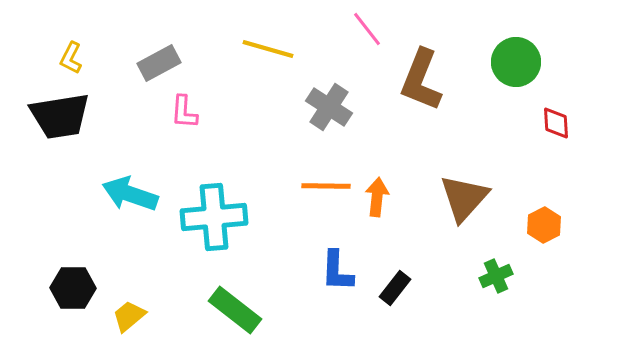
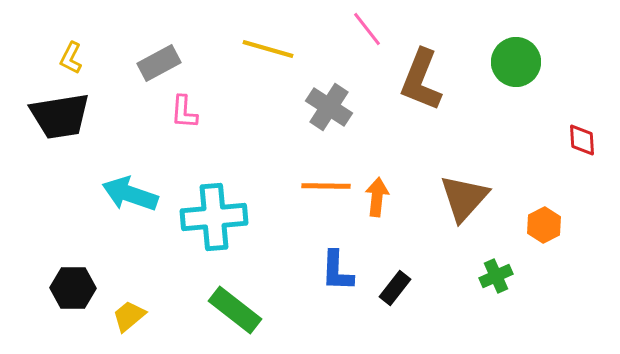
red diamond: moved 26 px right, 17 px down
